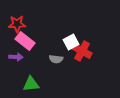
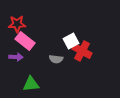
white square: moved 1 px up
